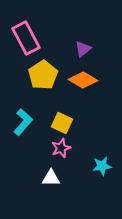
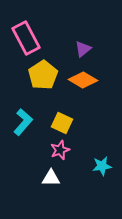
pink star: moved 1 px left, 2 px down
